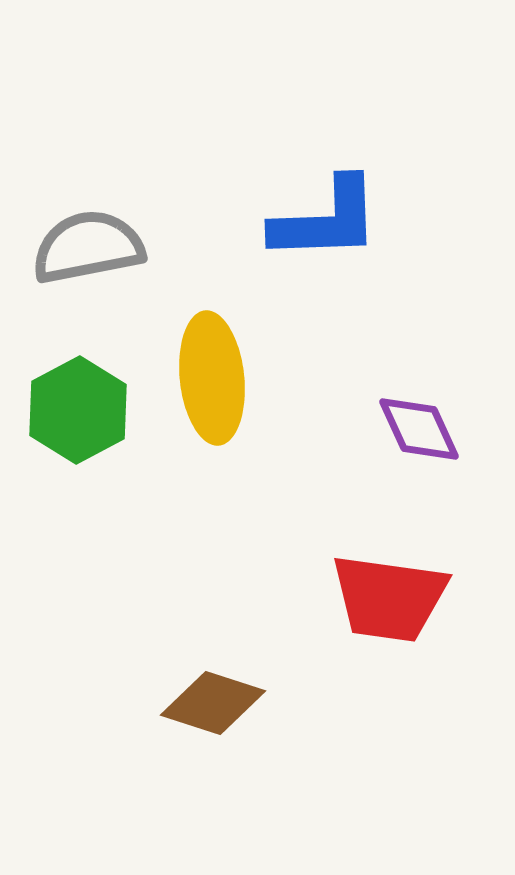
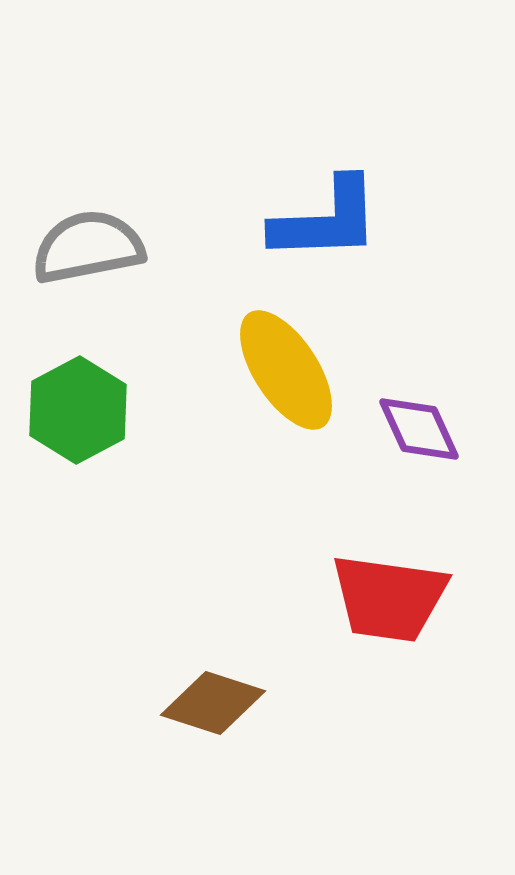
yellow ellipse: moved 74 px right, 8 px up; rotated 27 degrees counterclockwise
